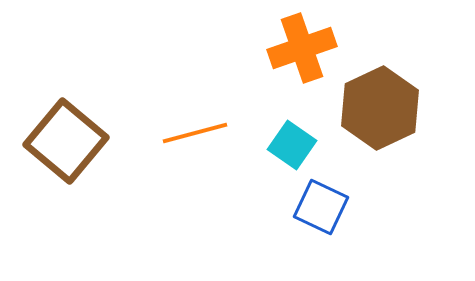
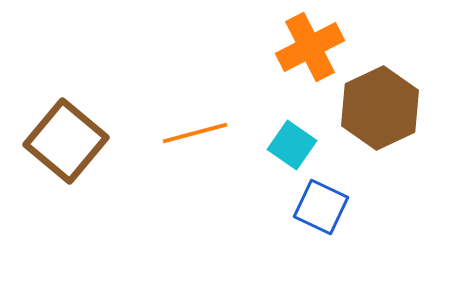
orange cross: moved 8 px right, 1 px up; rotated 8 degrees counterclockwise
